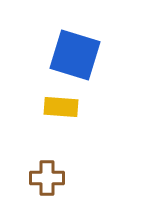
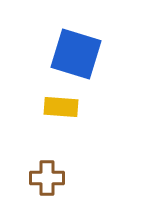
blue square: moved 1 px right, 1 px up
